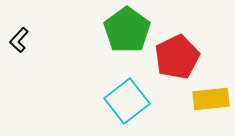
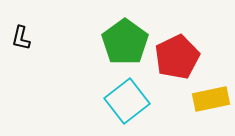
green pentagon: moved 2 px left, 12 px down
black L-shape: moved 2 px right, 2 px up; rotated 30 degrees counterclockwise
yellow rectangle: rotated 6 degrees counterclockwise
